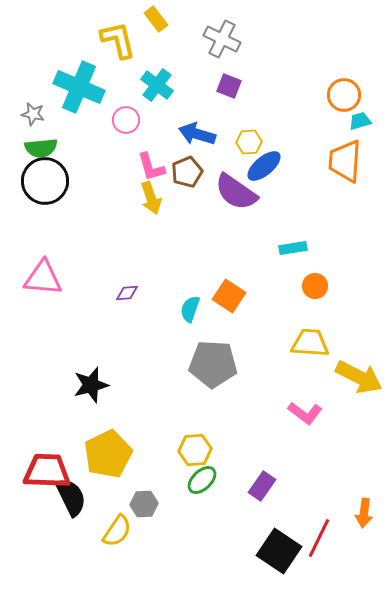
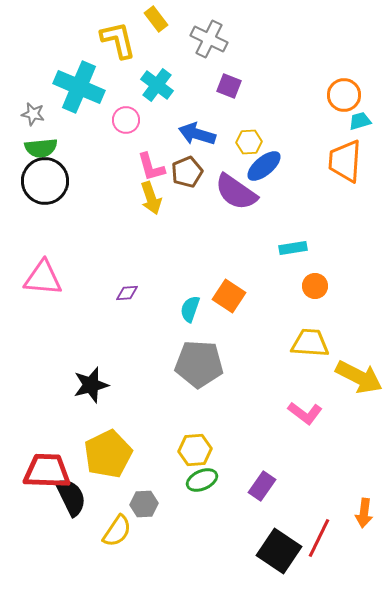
gray cross at (222, 39): moved 13 px left
gray pentagon at (213, 364): moved 14 px left
green ellipse at (202, 480): rotated 20 degrees clockwise
